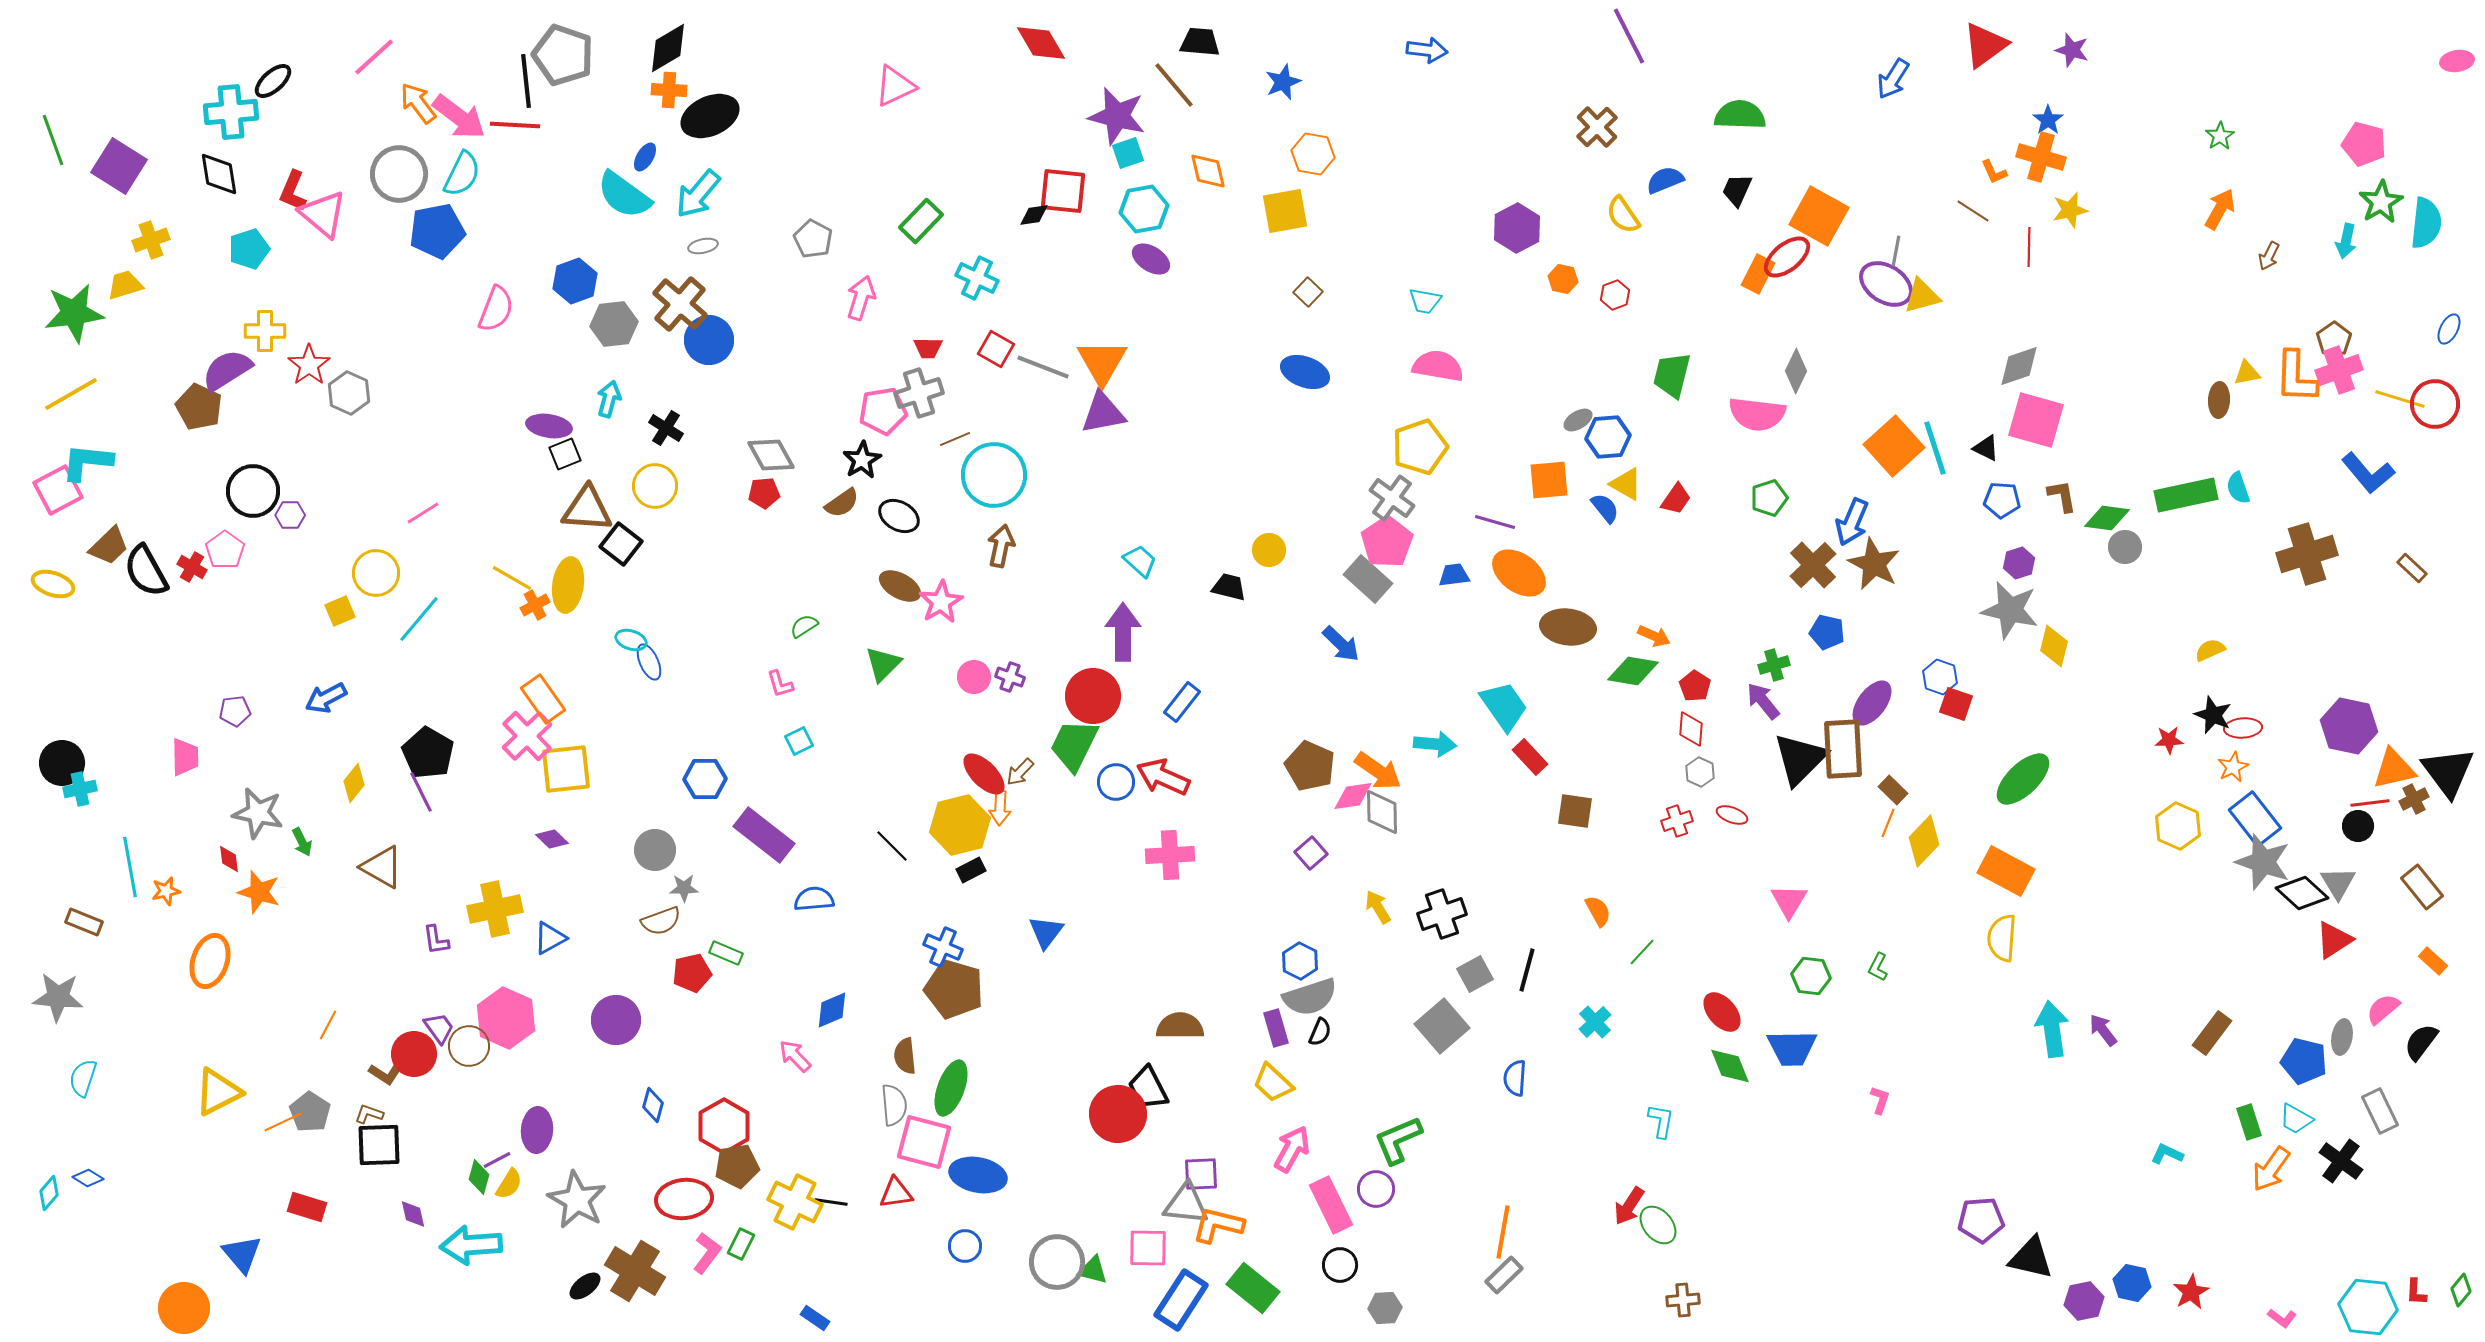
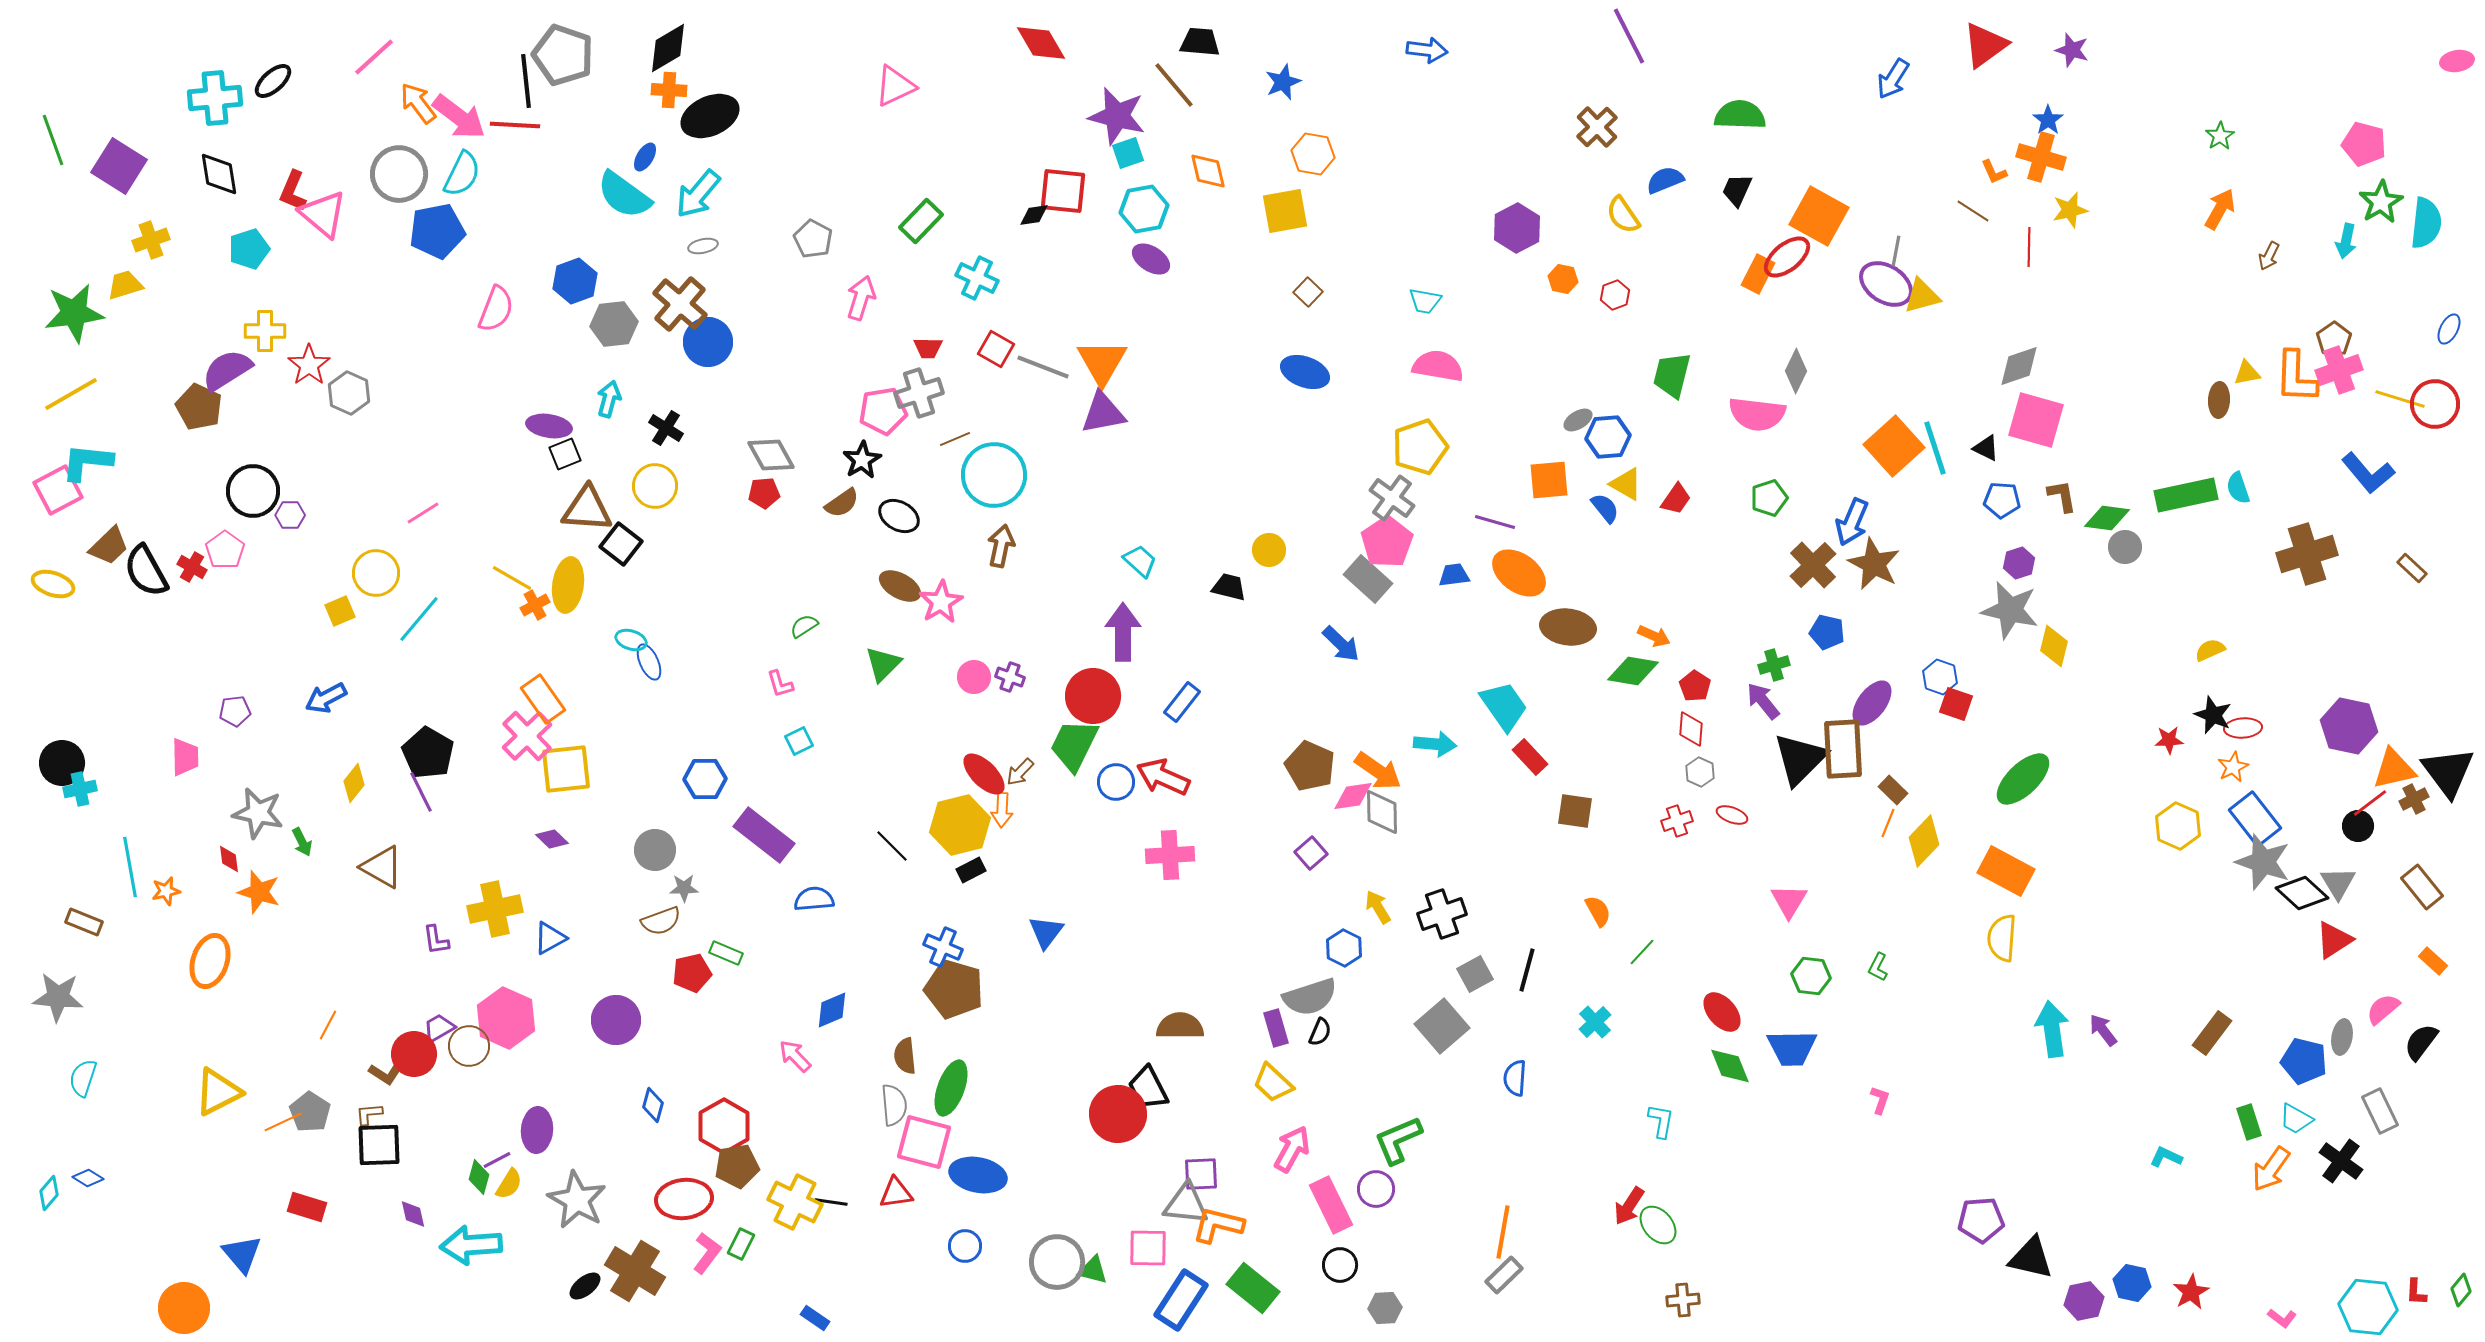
cyan cross at (231, 112): moved 16 px left, 14 px up
blue circle at (709, 340): moved 1 px left, 2 px down
red line at (2370, 803): rotated 30 degrees counterclockwise
orange arrow at (1000, 808): moved 2 px right, 2 px down
blue hexagon at (1300, 961): moved 44 px right, 13 px up
purple trapezoid at (439, 1028): rotated 84 degrees counterclockwise
brown L-shape at (369, 1114): rotated 24 degrees counterclockwise
cyan L-shape at (2167, 1154): moved 1 px left, 3 px down
